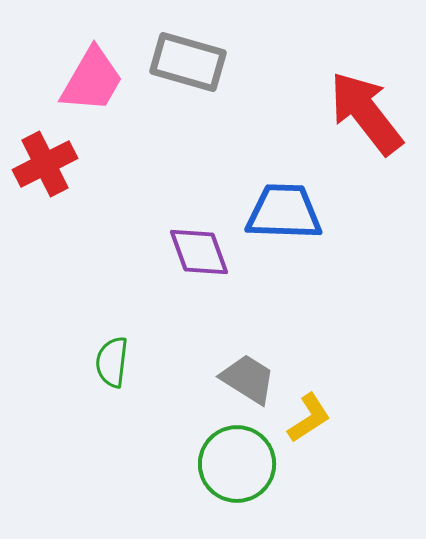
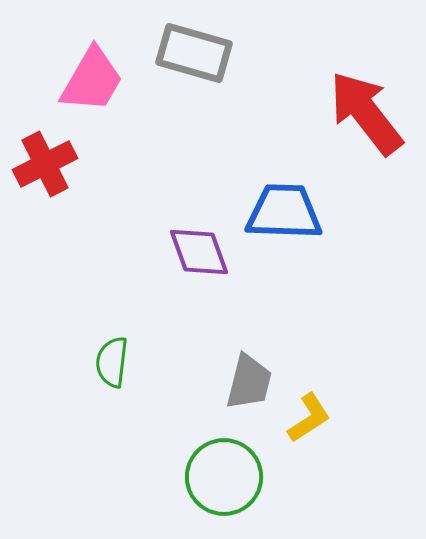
gray rectangle: moved 6 px right, 9 px up
gray trapezoid: moved 1 px right, 3 px down; rotated 72 degrees clockwise
green circle: moved 13 px left, 13 px down
